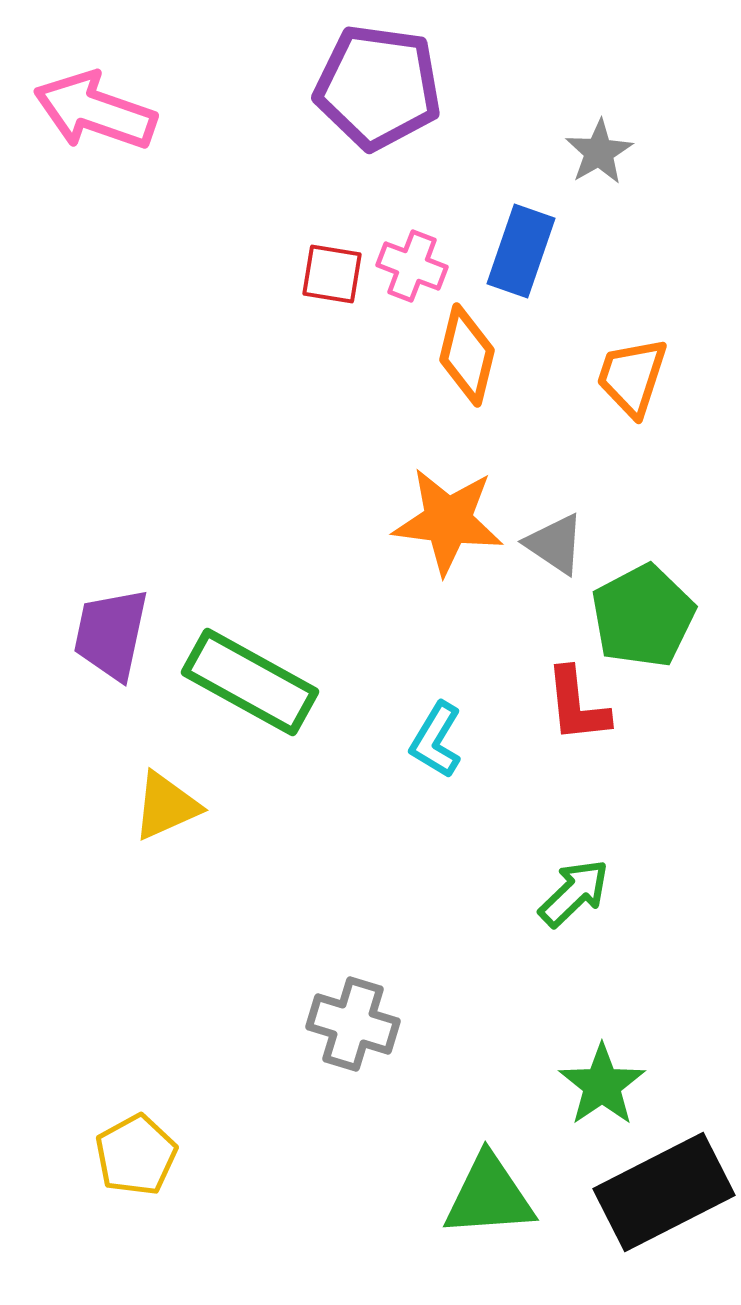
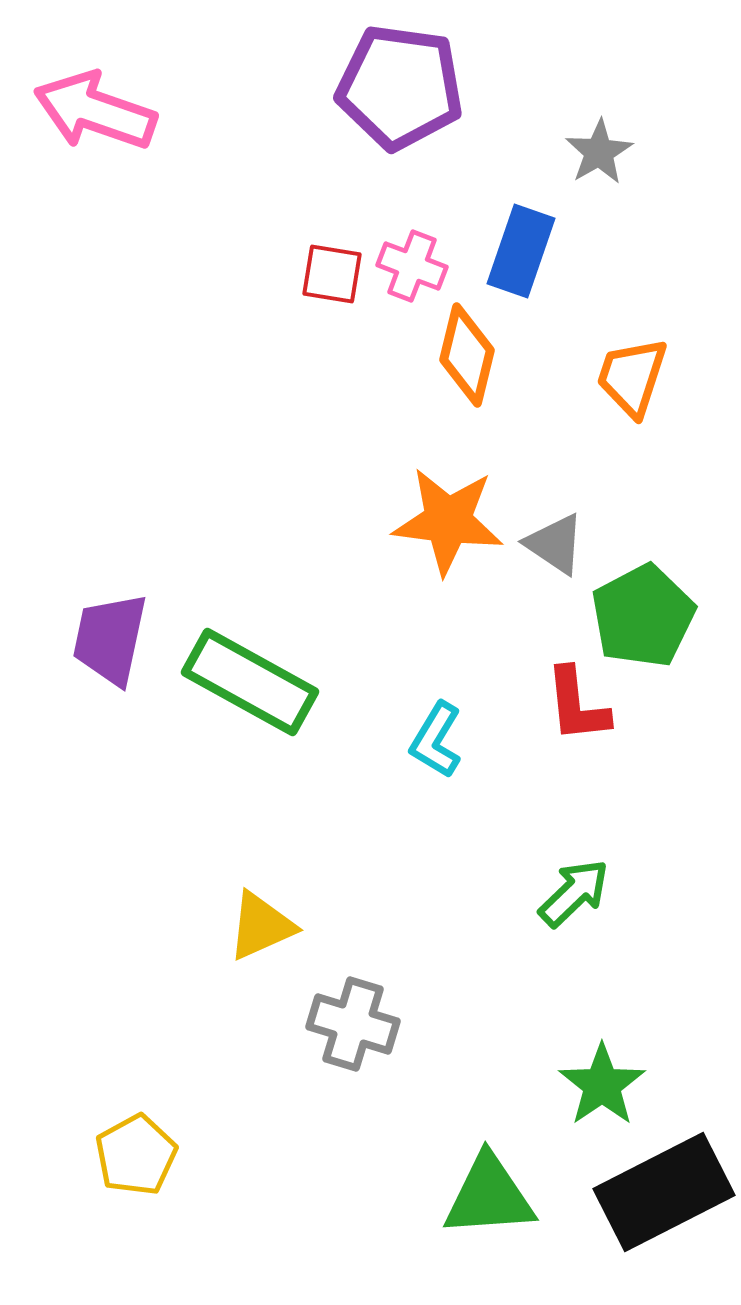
purple pentagon: moved 22 px right
purple trapezoid: moved 1 px left, 5 px down
yellow triangle: moved 95 px right, 120 px down
